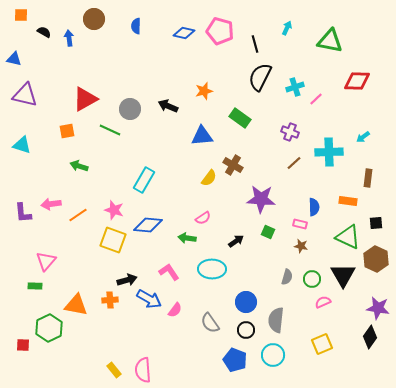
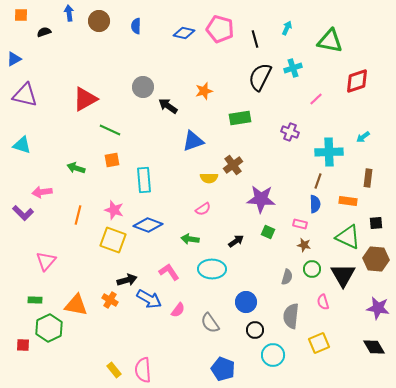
brown circle at (94, 19): moved 5 px right, 2 px down
pink pentagon at (220, 31): moved 2 px up
black semicircle at (44, 32): rotated 48 degrees counterclockwise
blue arrow at (69, 38): moved 25 px up
black line at (255, 44): moved 5 px up
blue triangle at (14, 59): rotated 42 degrees counterclockwise
red diamond at (357, 81): rotated 20 degrees counterclockwise
cyan cross at (295, 87): moved 2 px left, 19 px up
black arrow at (168, 106): rotated 12 degrees clockwise
gray circle at (130, 109): moved 13 px right, 22 px up
green rectangle at (240, 118): rotated 45 degrees counterclockwise
orange square at (67, 131): moved 45 px right, 29 px down
blue triangle at (202, 136): moved 9 px left, 5 px down; rotated 15 degrees counterclockwise
brown line at (294, 163): moved 24 px right, 18 px down; rotated 28 degrees counterclockwise
brown cross at (233, 165): rotated 24 degrees clockwise
green arrow at (79, 166): moved 3 px left, 2 px down
yellow semicircle at (209, 178): rotated 54 degrees clockwise
cyan rectangle at (144, 180): rotated 35 degrees counterclockwise
pink arrow at (51, 204): moved 9 px left, 12 px up
blue semicircle at (314, 207): moved 1 px right, 3 px up
purple L-shape at (23, 213): rotated 40 degrees counterclockwise
orange line at (78, 215): rotated 42 degrees counterclockwise
pink semicircle at (203, 218): moved 9 px up
blue diamond at (148, 225): rotated 16 degrees clockwise
green arrow at (187, 238): moved 3 px right, 1 px down
brown star at (301, 246): moved 3 px right, 1 px up
brown hexagon at (376, 259): rotated 20 degrees counterclockwise
green circle at (312, 279): moved 10 px up
green rectangle at (35, 286): moved 14 px down
orange cross at (110, 300): rotated 35 degrees clockwise
pink semicircle at (323, 302): rotated 84 degrees counterclockwise
pink semicircle at (175, 310): moved 3 px right
gray semicircle at (276, 320): moved 15 px right, 4 px up
black circle at (246, 330): moved 9 px right
black diamond at (370, 337): moved 4 px right, 10 px down; rotated 65 degrees counterclockwise
yellow square at (322, 344): moved 3 px left, 1 px up
blue pentagon at (235, 360): moved 12 px left, 9 px down
